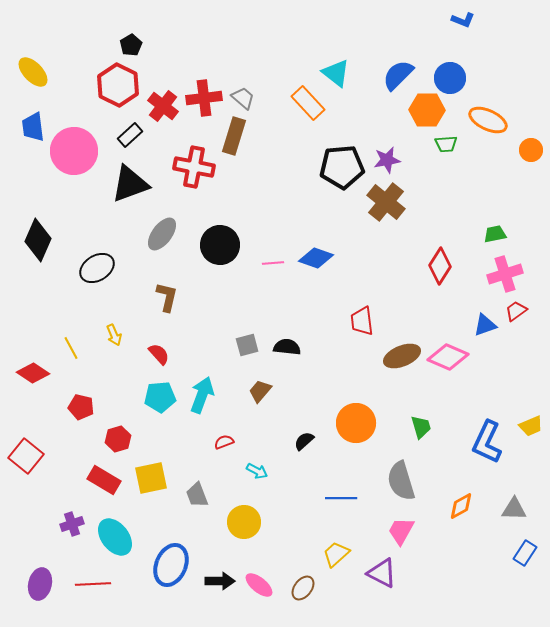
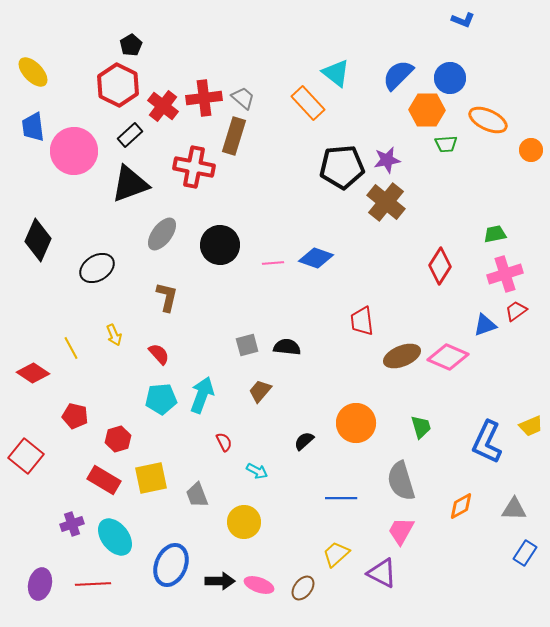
cyan pentagon at (160, 397): moved 1 px right, 2 px down
red pentagon at (81, 407): moved 6 px left, 9 px down
red semicircle at (224, 442): rotated 84 degrees clockwise
pink ellipse at (259, 585): rotated 20 degrees counterclockwise
